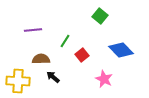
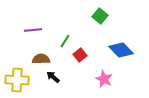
red square: moved 2 px left
yellow cross: moved 1 px left, 1 px up
